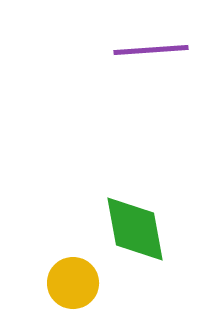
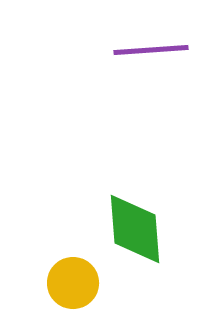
green diamond: rotated 6 degrees clockwise
